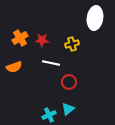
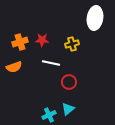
orange cross: moved 4 px down; rotated 14 degrees clockwise
